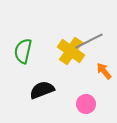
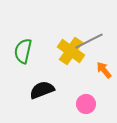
orange arrow: moved 1 px up
